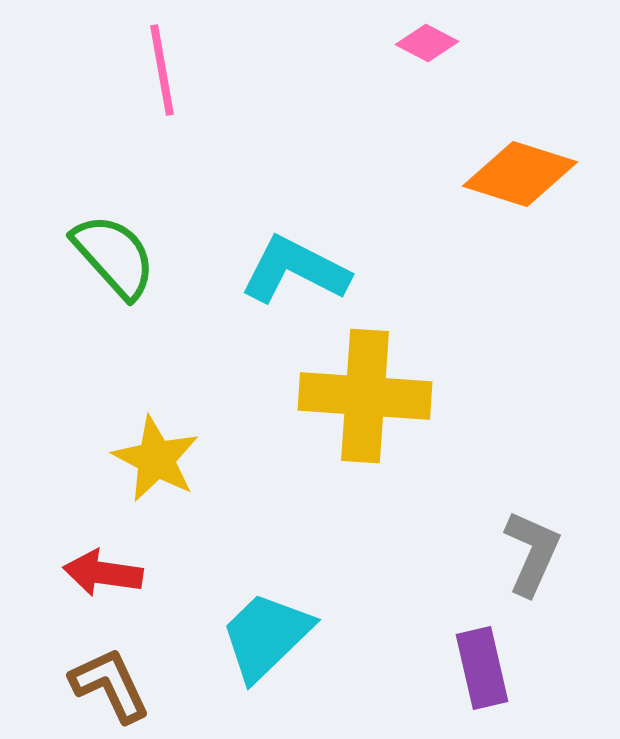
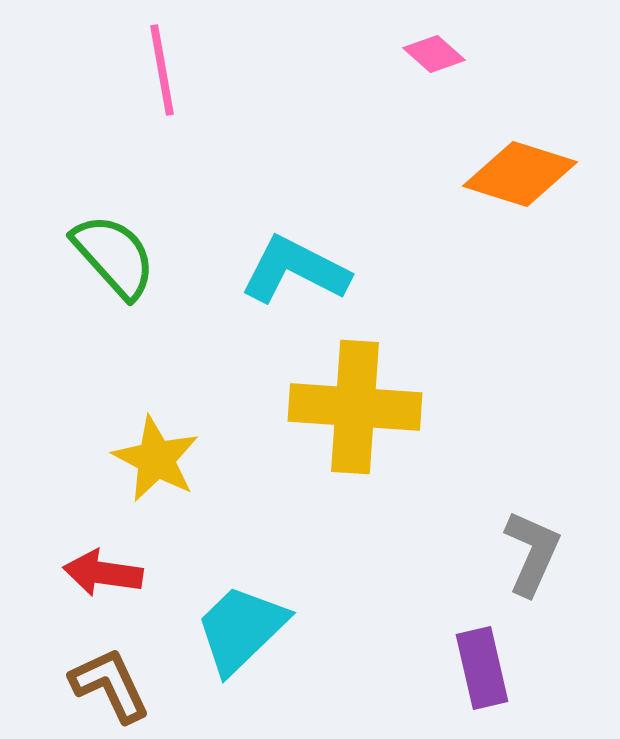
pink diamond: moved 7 px right, 11 px down; rotated 14 degrees clockwise
yellow cross: moved 10 px left, 11 px down
cyan trapezoid: moved 25 px left, 7 px up
